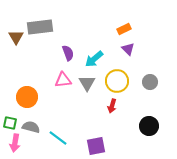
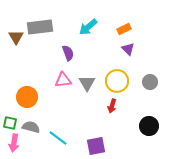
cyan arrow: moved 6 px left, 32 px up
pink arrow: moved 1 px left
